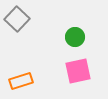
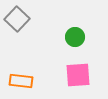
pink square: moved 4 px down; rotated 8 degrees clockwise
orange rectangle: rotated 25 degrees clockwise
